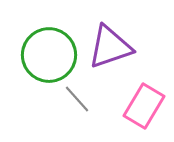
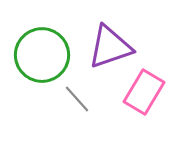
green circle: moved 7 px left
pink rectangle: moved 14 px up
